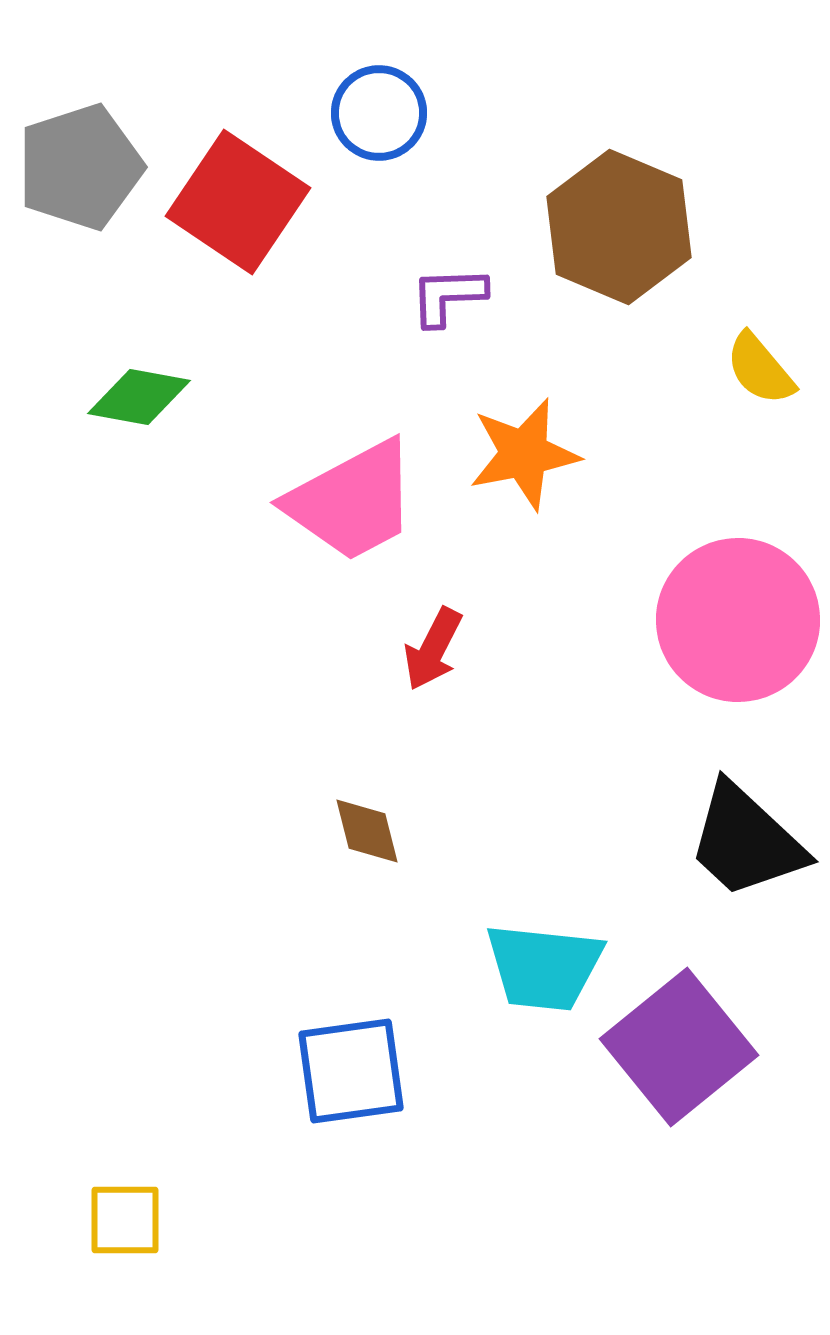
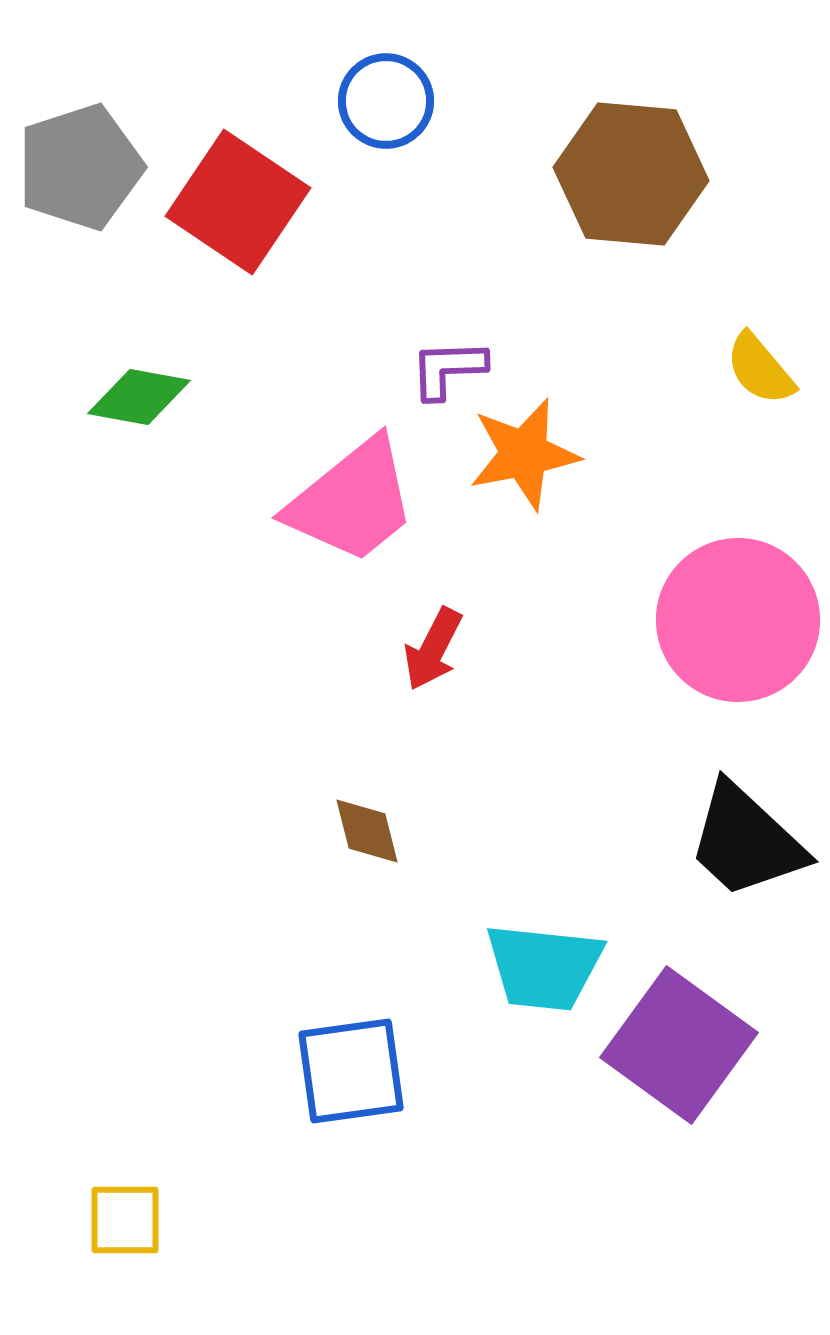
blue circle: moved 7 px right, 12 px up
brown hexagon: moved 12 px right, 53 px up; rotated 18 degrees counterclockwise
purple L-shape: moved 73 px down
pink trapezoid: rotated 11 degrees counterclockwise
purple square: moved 2 px up; rotated 15 degrees counterclockwise
